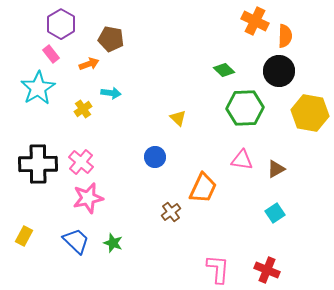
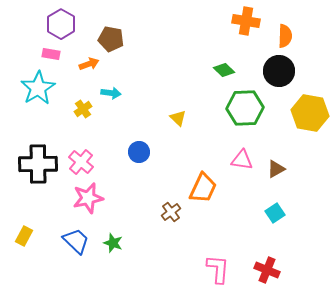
orange cross: moved 9 px left; rotated 16 degrees counterclockwise
pink rectangle: rotated 42 degrees counterclockwise
blue circle: moved 16 px left, 5 px up
